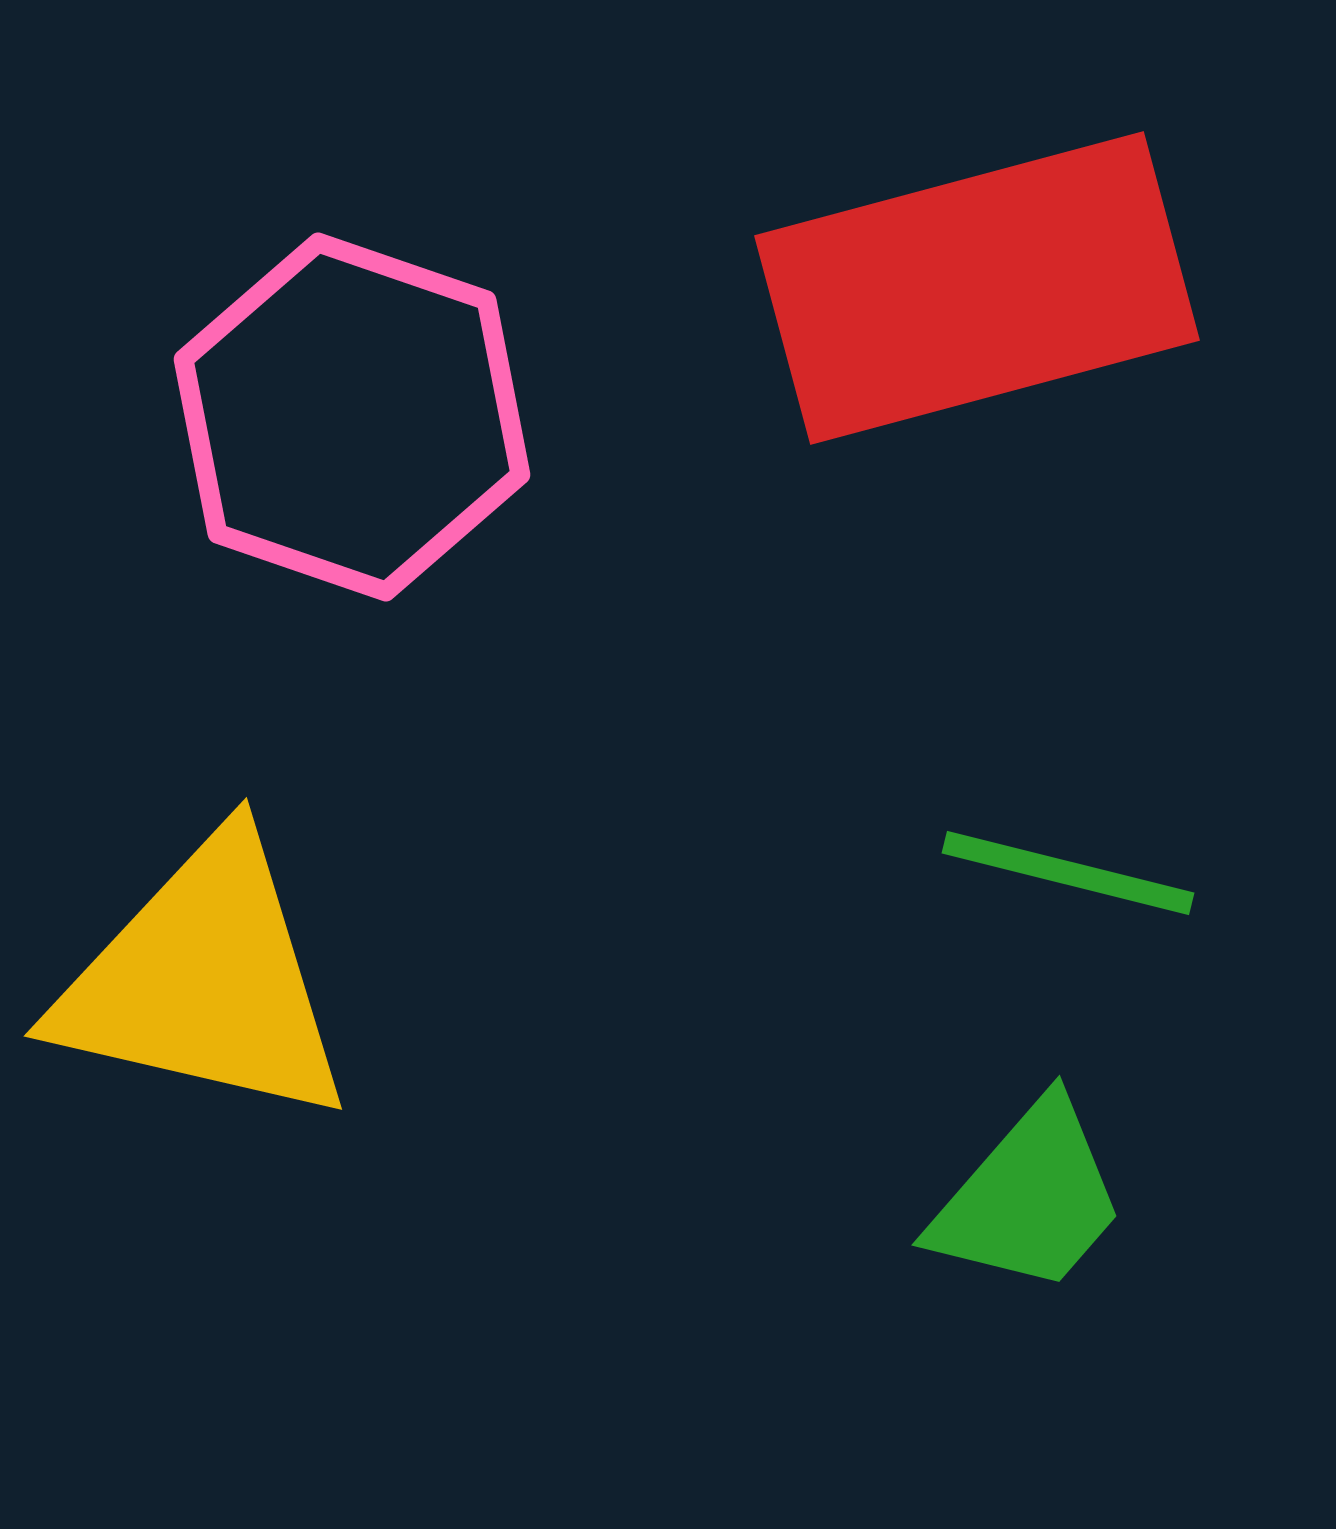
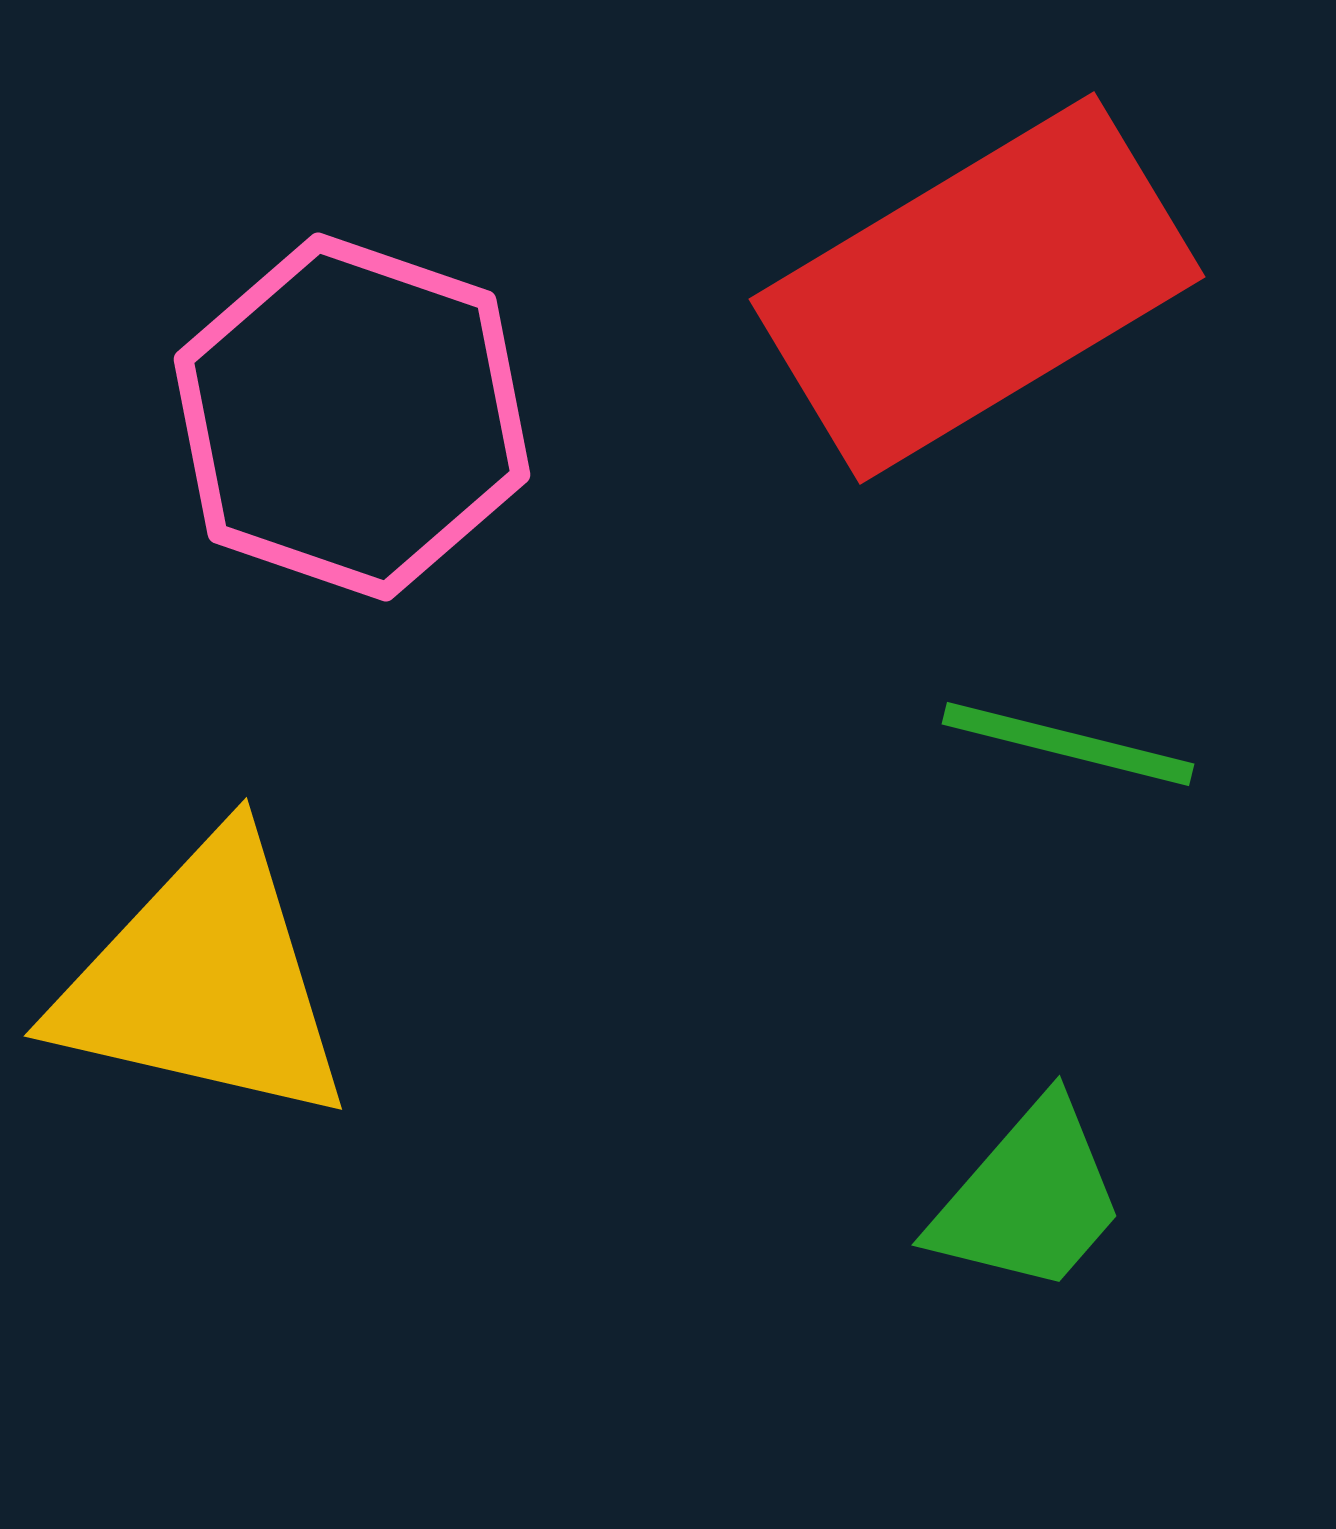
red rectangle: rotated 16 degrees counterclockwise
green line: moved 129 px up
